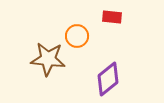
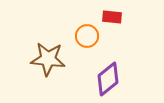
orange circle: moved 10 px right
